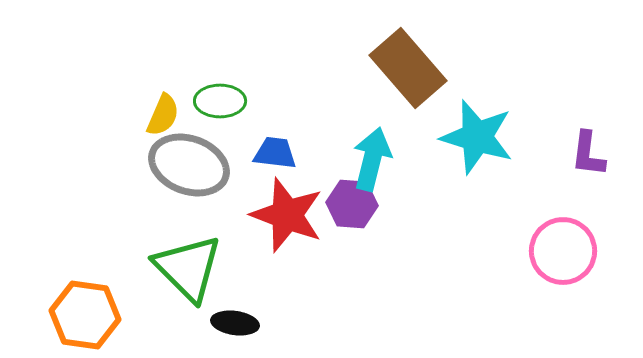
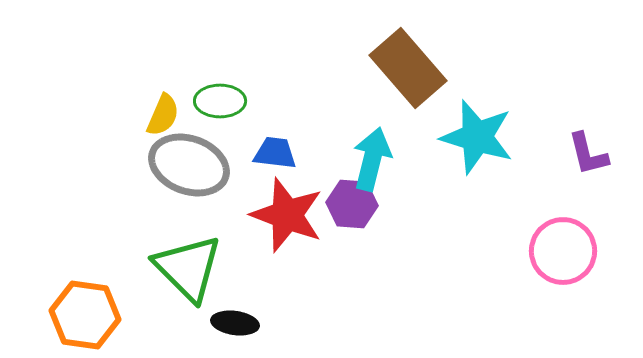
purple L-shape: rotated 21 degrees counterclockwise
